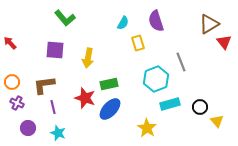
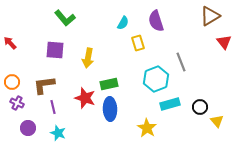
brown triangle: moved 1 px right, 8 px up
blue ellipse: rotated 45 degrees counterclockwise
